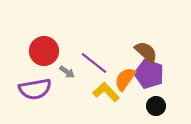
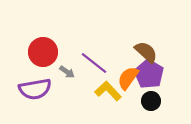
red circle: moved 1 px left, 1 px down
purple pentagon: rotated 12 degrees clockwise
orange semicircle: moved 3 px right, 1 px up
yellow L-shape: moved 2 px right, 1 px up
black circle: moved 5 px left, 5 px up
